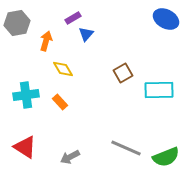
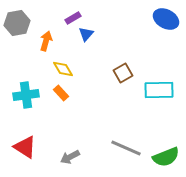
orange rectangle: moved 1 px right, 9 px up
